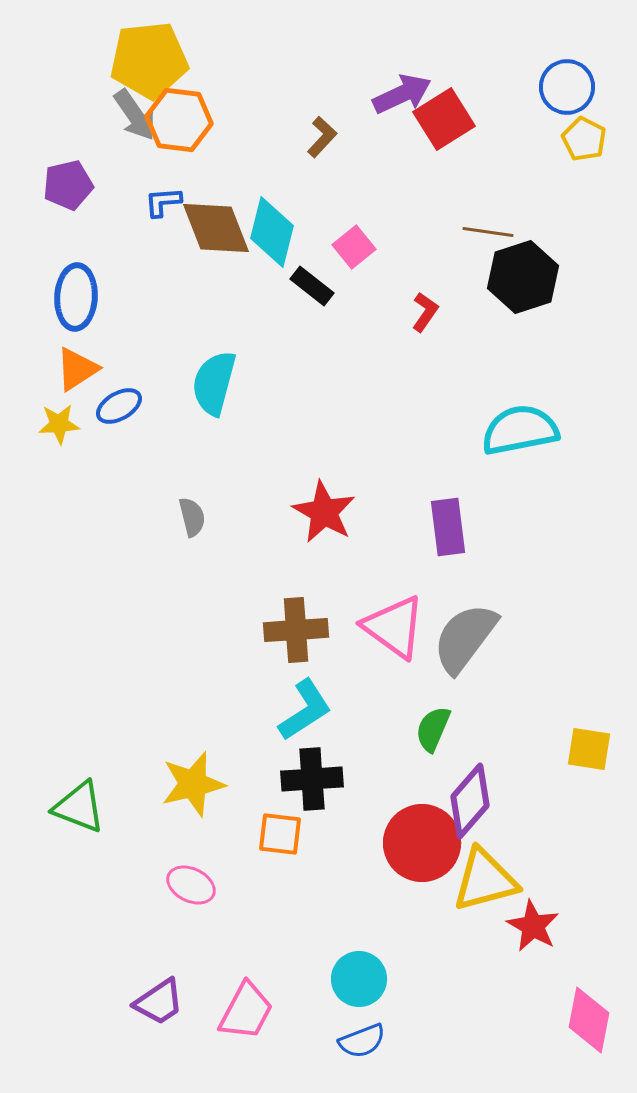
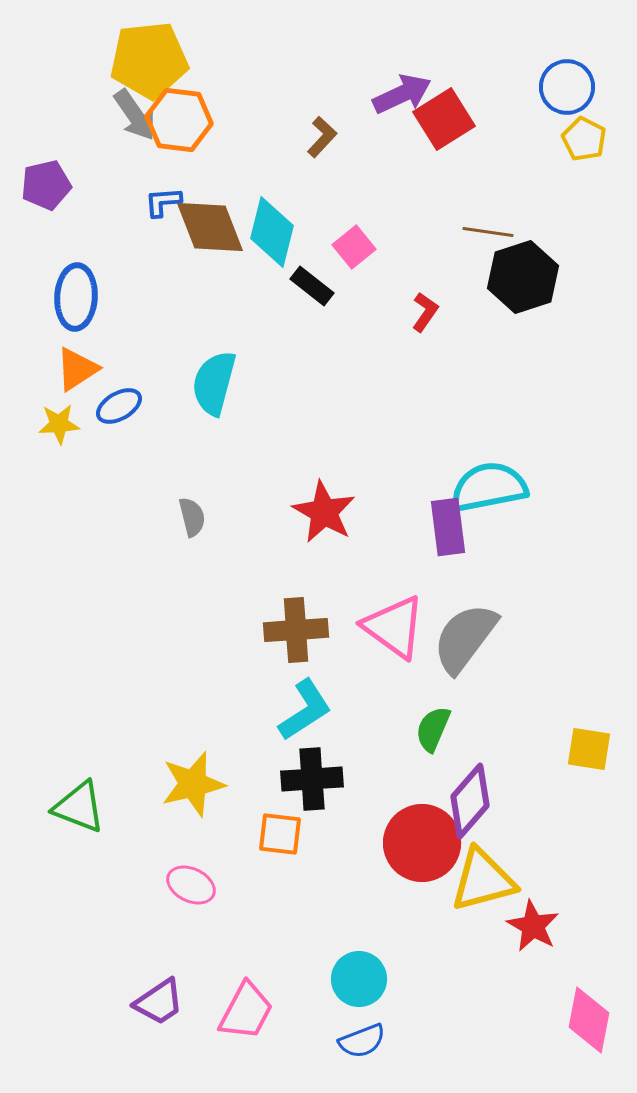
purple pentagon at (68, 185): moved 22 px left
brown diamond at (216, 228): moved 6 px left, 1 px up
cyan semicircle at (520, 430): moved 31 px left, 57 px down
yellow triangle at (485, 880): moved 2 px left
